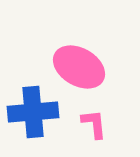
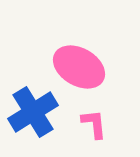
blue cross: rotated 27 degrees counterclockwise
